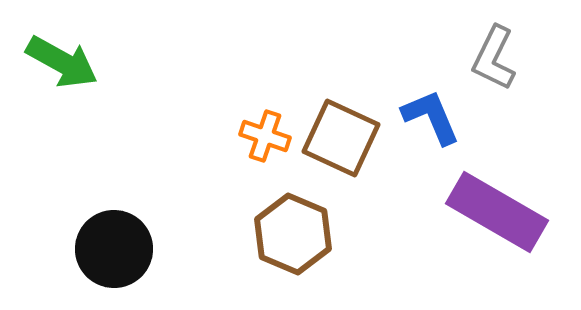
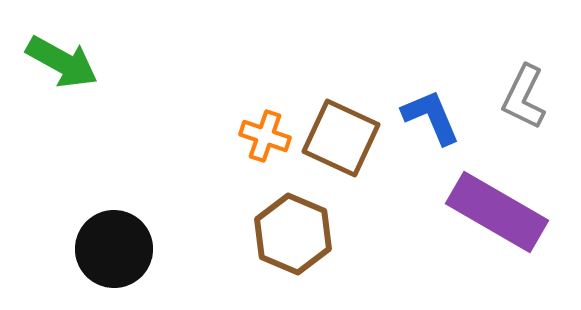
gray L-shape: moved 30 px right, 39 px down
